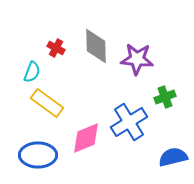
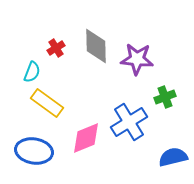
red cross: rotated 30 degrees clockwise
blue ellipse: moved 4 px left, 4 px up; rotated 9 degrees clockwise
